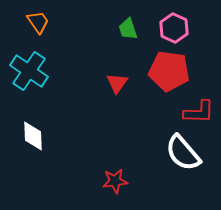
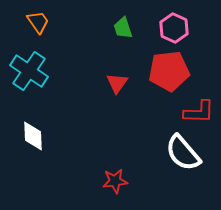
green trapezoid: moved 5 px left, 1 px up
red pentagon: rotated 15 degrees counterclockwise
